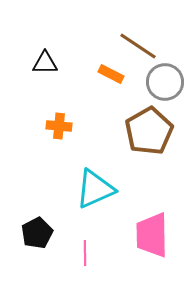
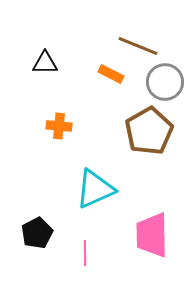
brown line: rotated 12 degrees counterclockwise
